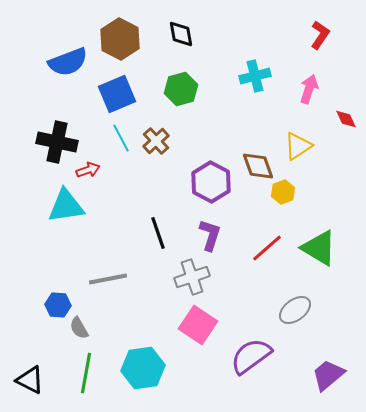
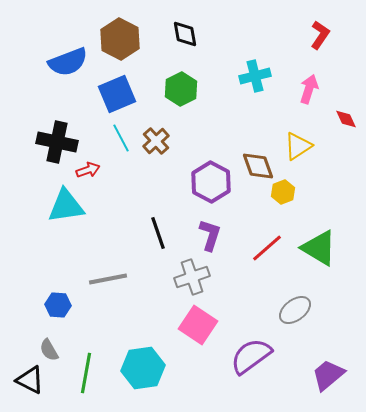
black diamond: moved 4 px right
green hexagon: rotated 12 degrees counterclockwise
gray semicircle: moved 30 px left, 22 px down
